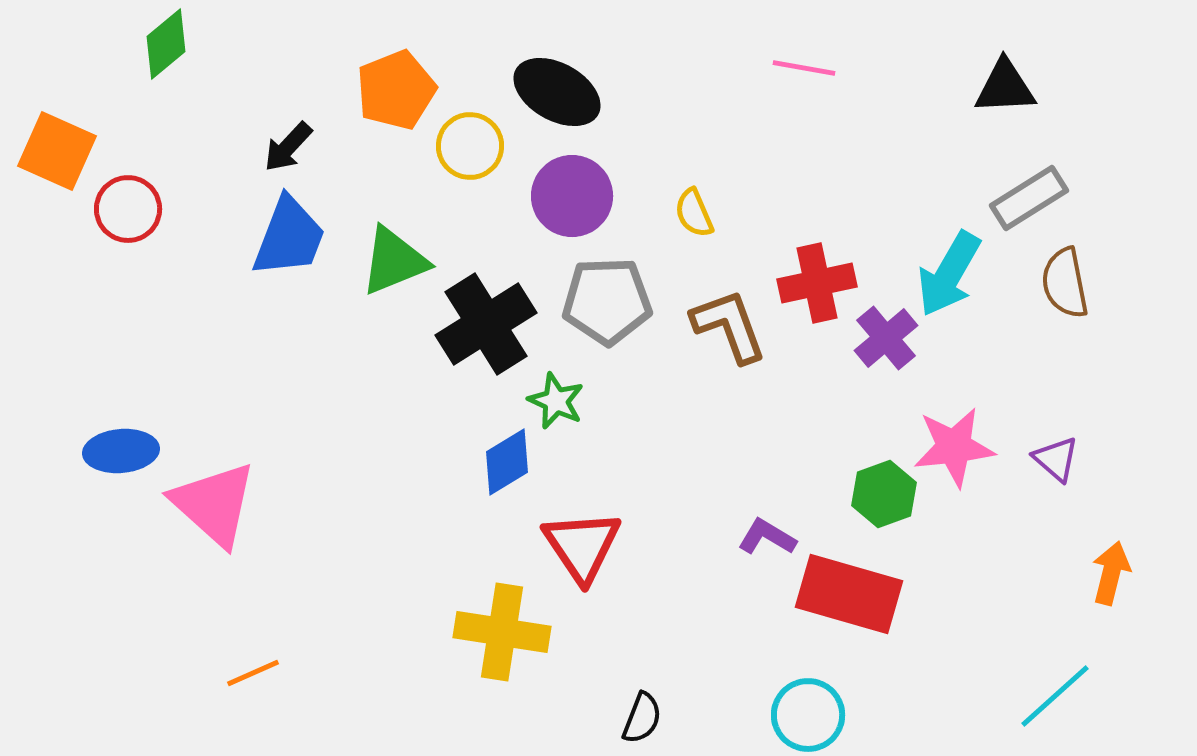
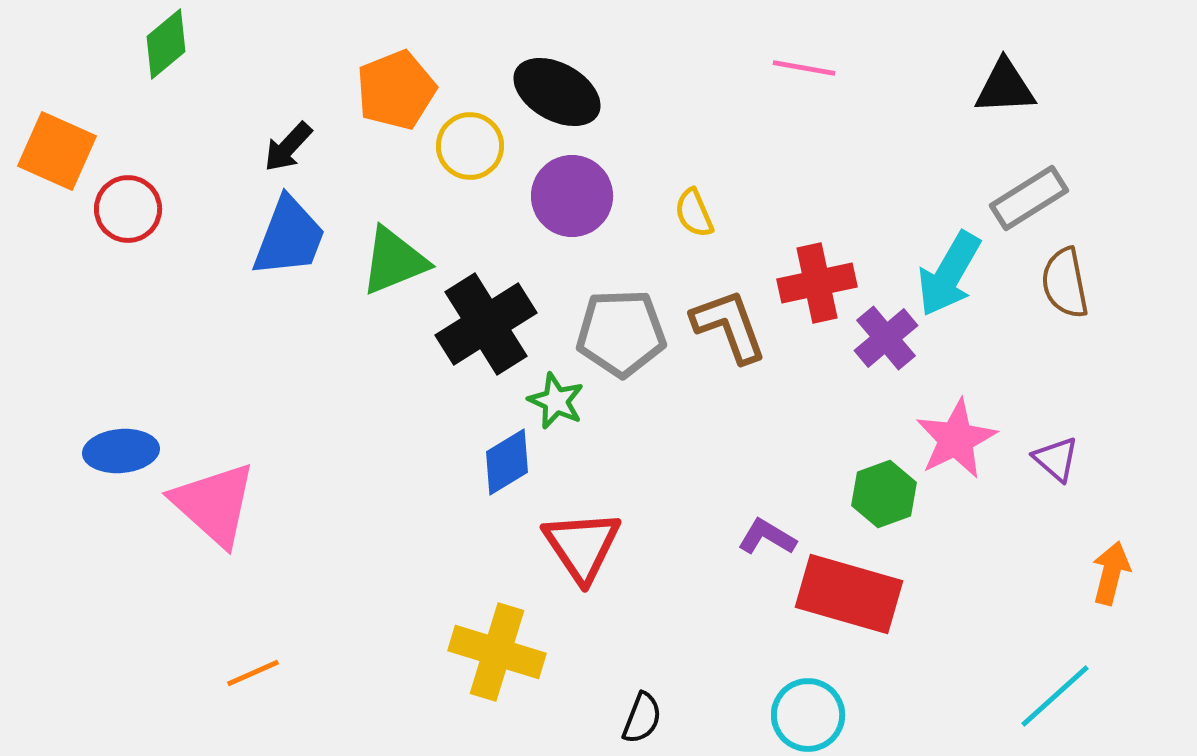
gray pentagon: moved 14 px right, 32 px down
pink star: moved 2 px right, 8 px up; rotated 20 degrees counterclockwise
yellow cross: moved 5 px left, 20 px down; rotated 8 degrees clockwise
